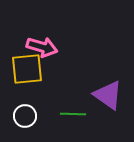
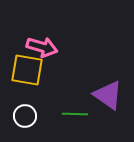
yellow square: moved 1 px down; rotated 16 degrees clockwise
green line: moved 2 px right
